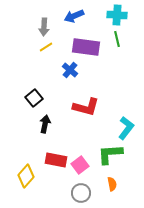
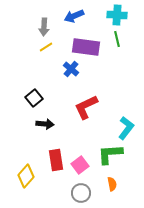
blue cross: moved 1 px right, 1 px up
red L-shape: rotated 140 degrees clockwise
black arrow: rotated 84 degrees clockwise
red rectangle: rotated 70 degrees clockwise
